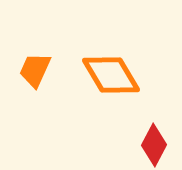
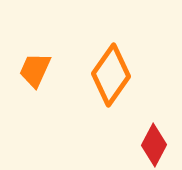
orange diamond: rotated 66 degrees clockwise
